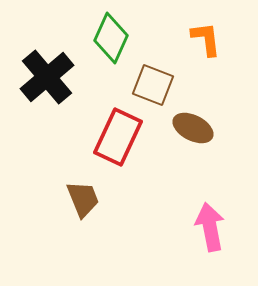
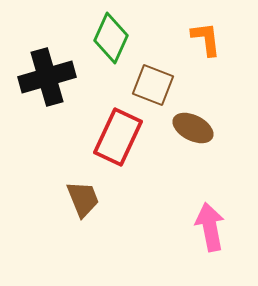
black cross: rotated 24 degrees clockwise
